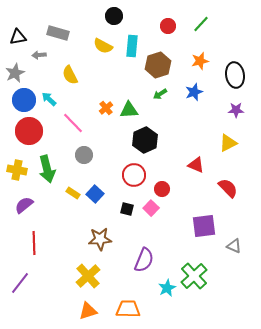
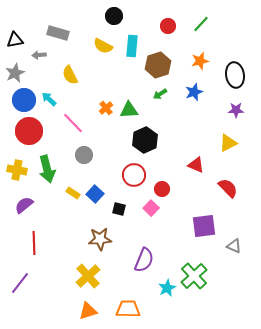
black triangle at (18, 37): moved 3 px left, 3 px down
black square at (127, 209): moved 8 px left
